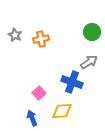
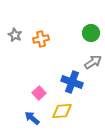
green circle: moved 1 px left, 1 px down
gray arrow: moved 4 px right
blue arrow: rotated 28 degrees counterclockwise
